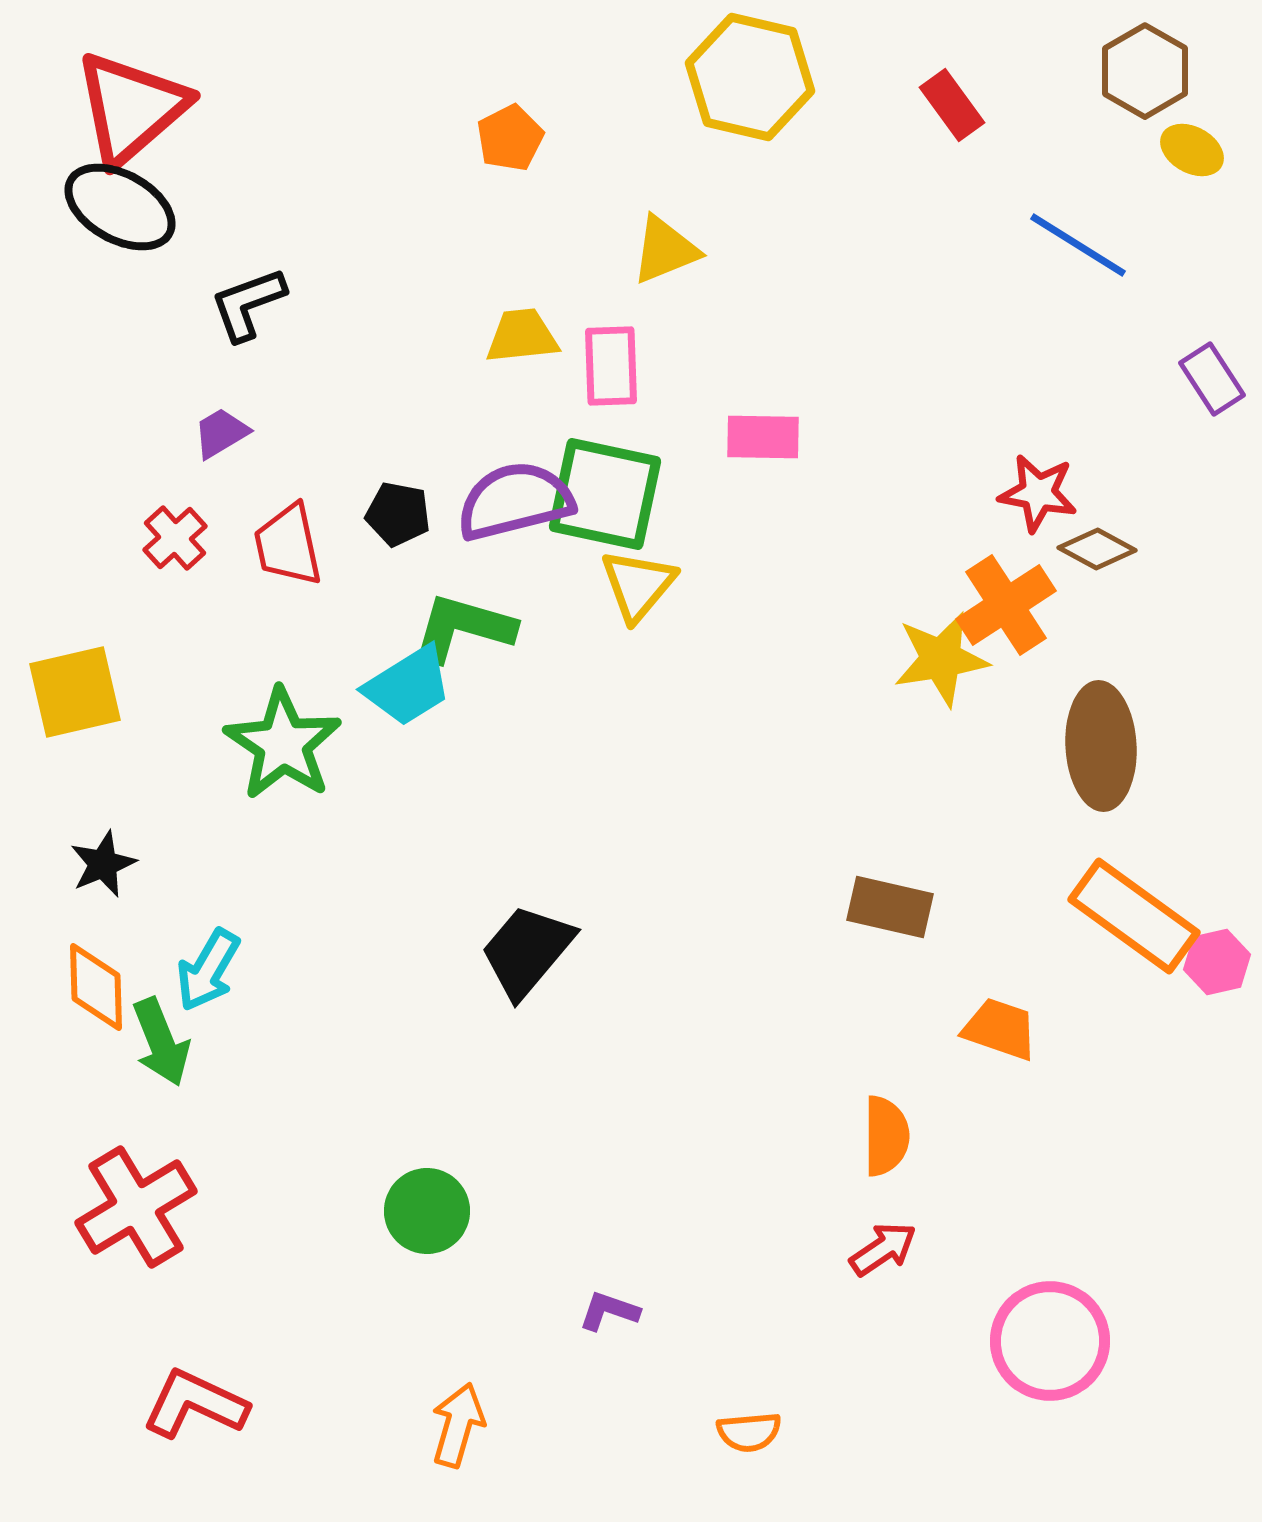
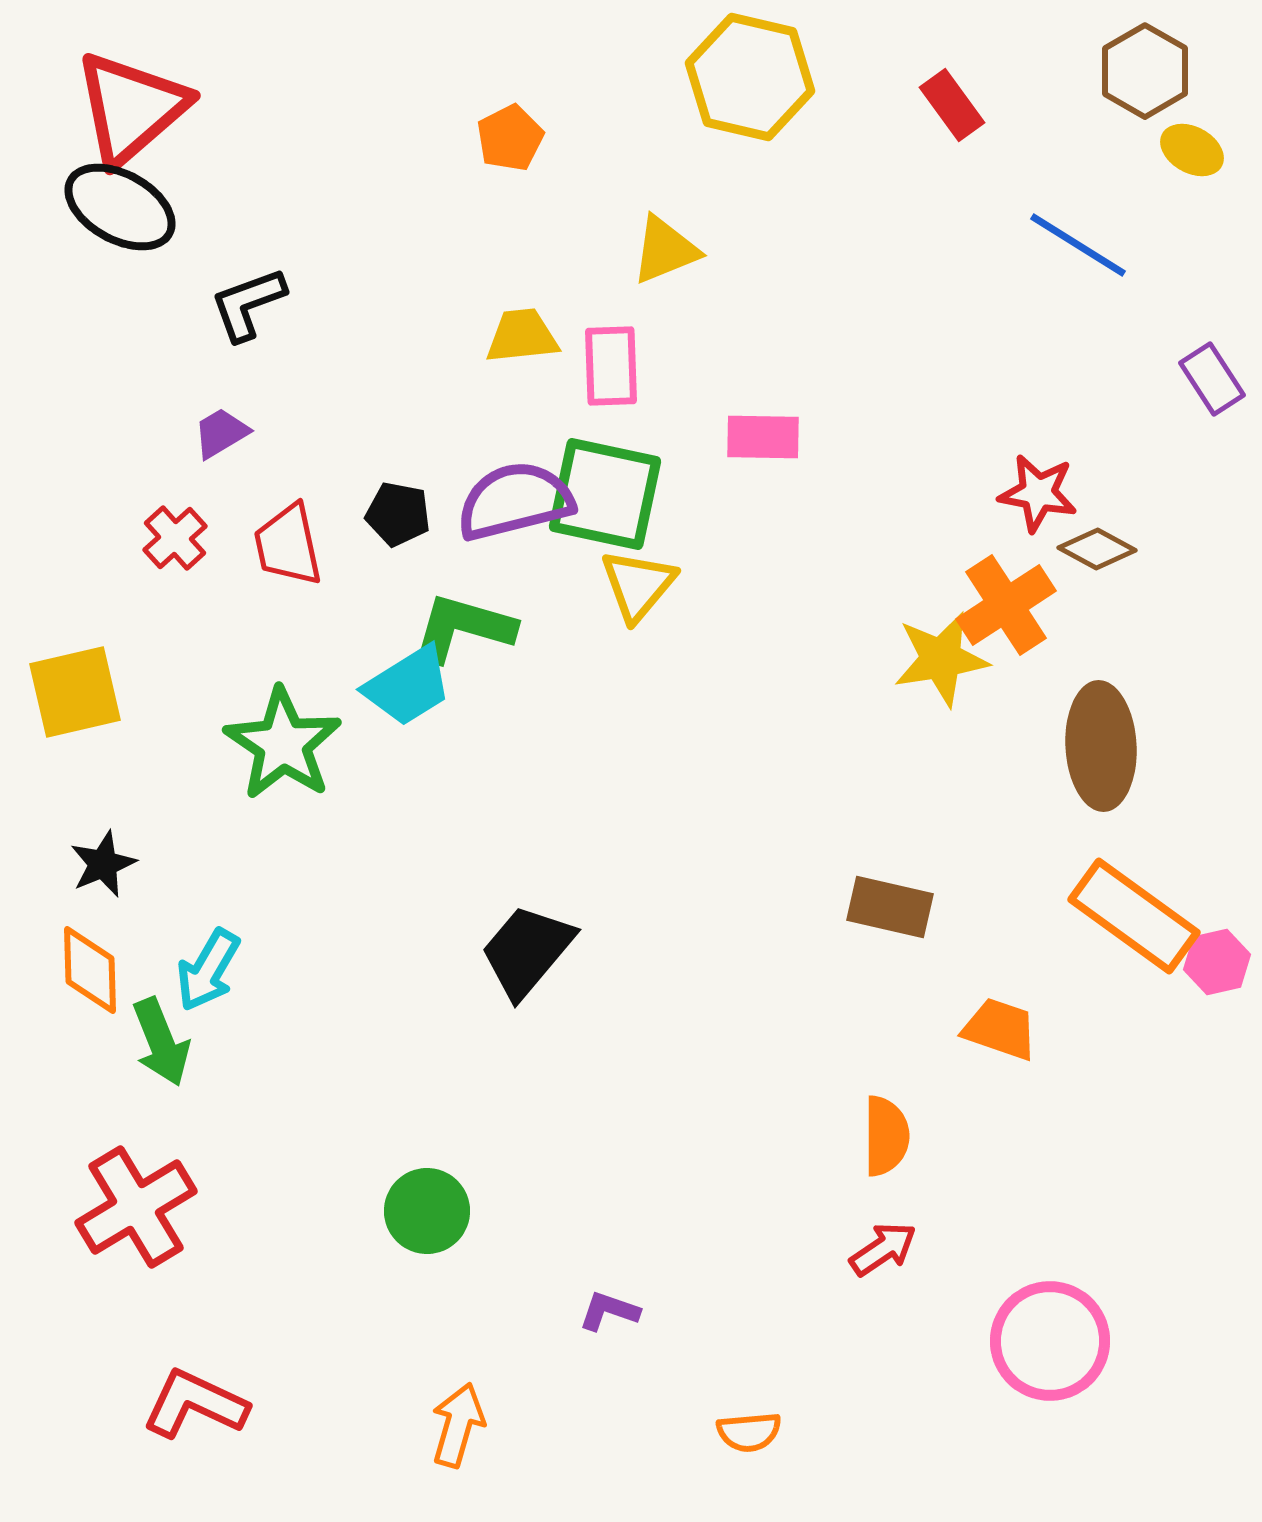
orange diamond at (96, 987): moved 6 px left, 17 px up
